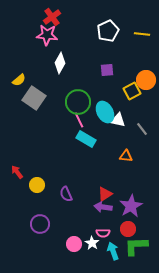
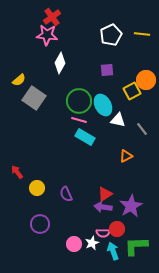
white pentagon: moved 3 px right, 4 px down
green circle: moved 1 px right, 1 px up
cyan ellipse: moved 2 px left, 7 px up
pink line: rotated 49 degrees counterclockwise
cyan rectangle: moved 1 px left, 2 px up
orange triangle: rotated 32 degrees counterclockwise
yellow circle: moved 3 px down
red circle: moved 11 px left
white star: rotated 16 degrees clockwise
